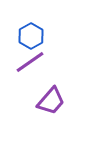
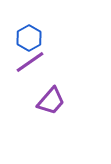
blue hexagon: moved 2 px left, 2 px down
